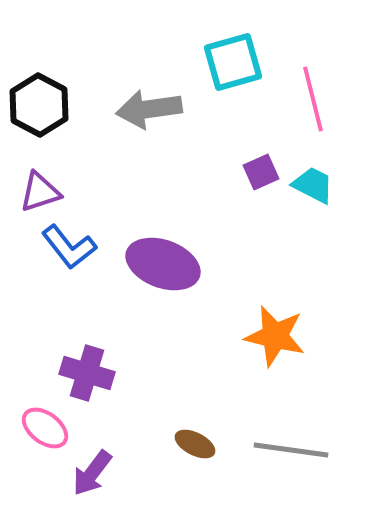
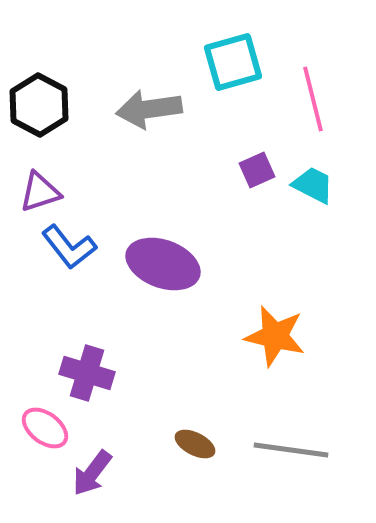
purple square: moved 4 px left, 2 px up
